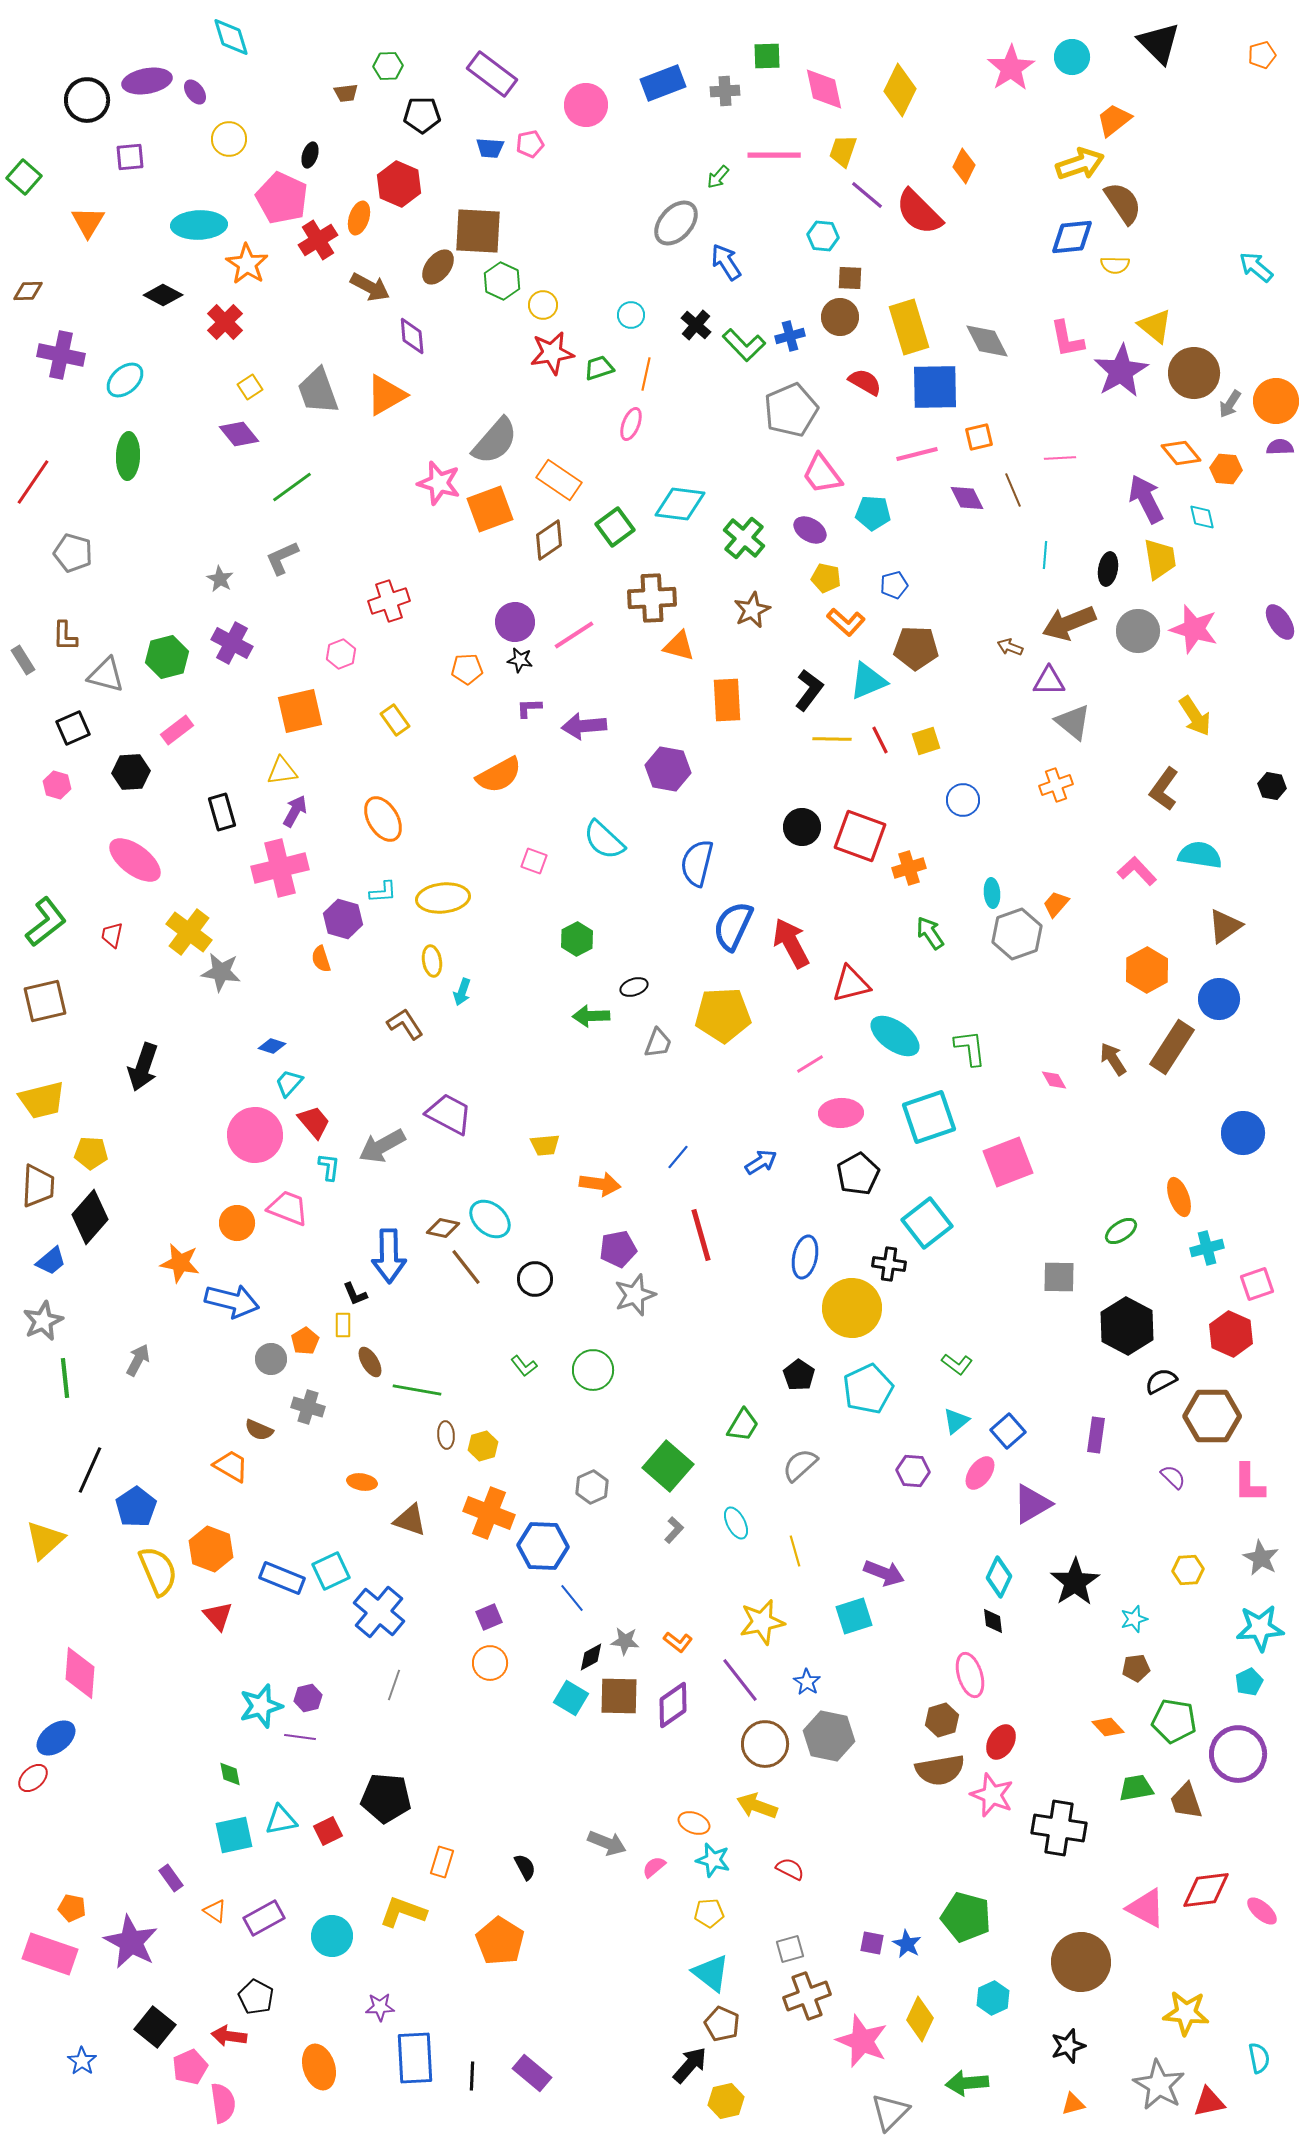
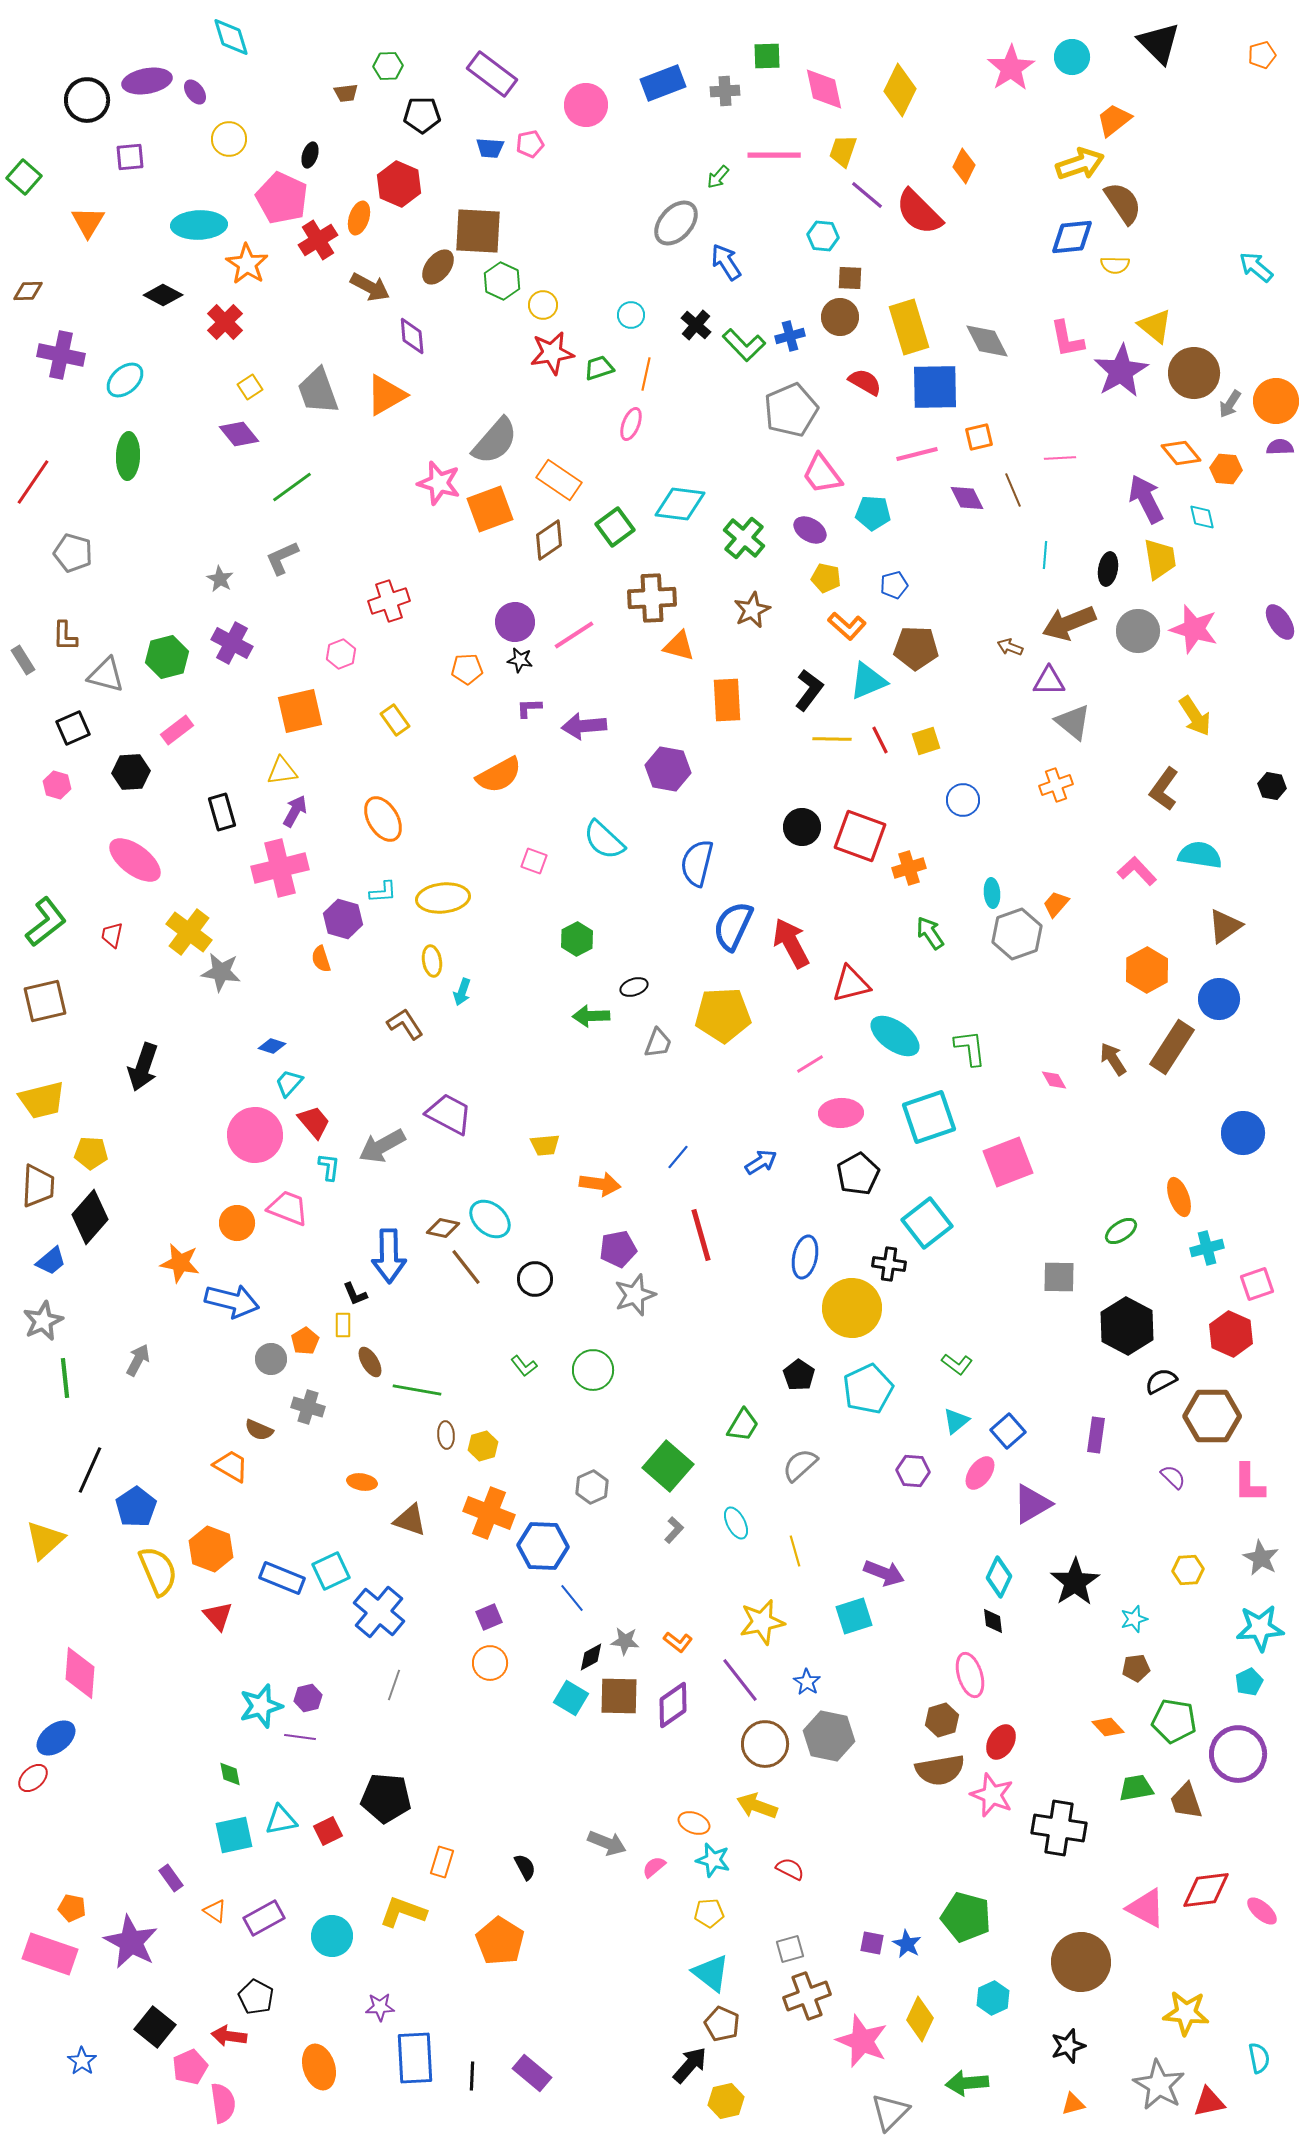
orange L-shape at (846, 622): moved 1 px right, 4 px down
